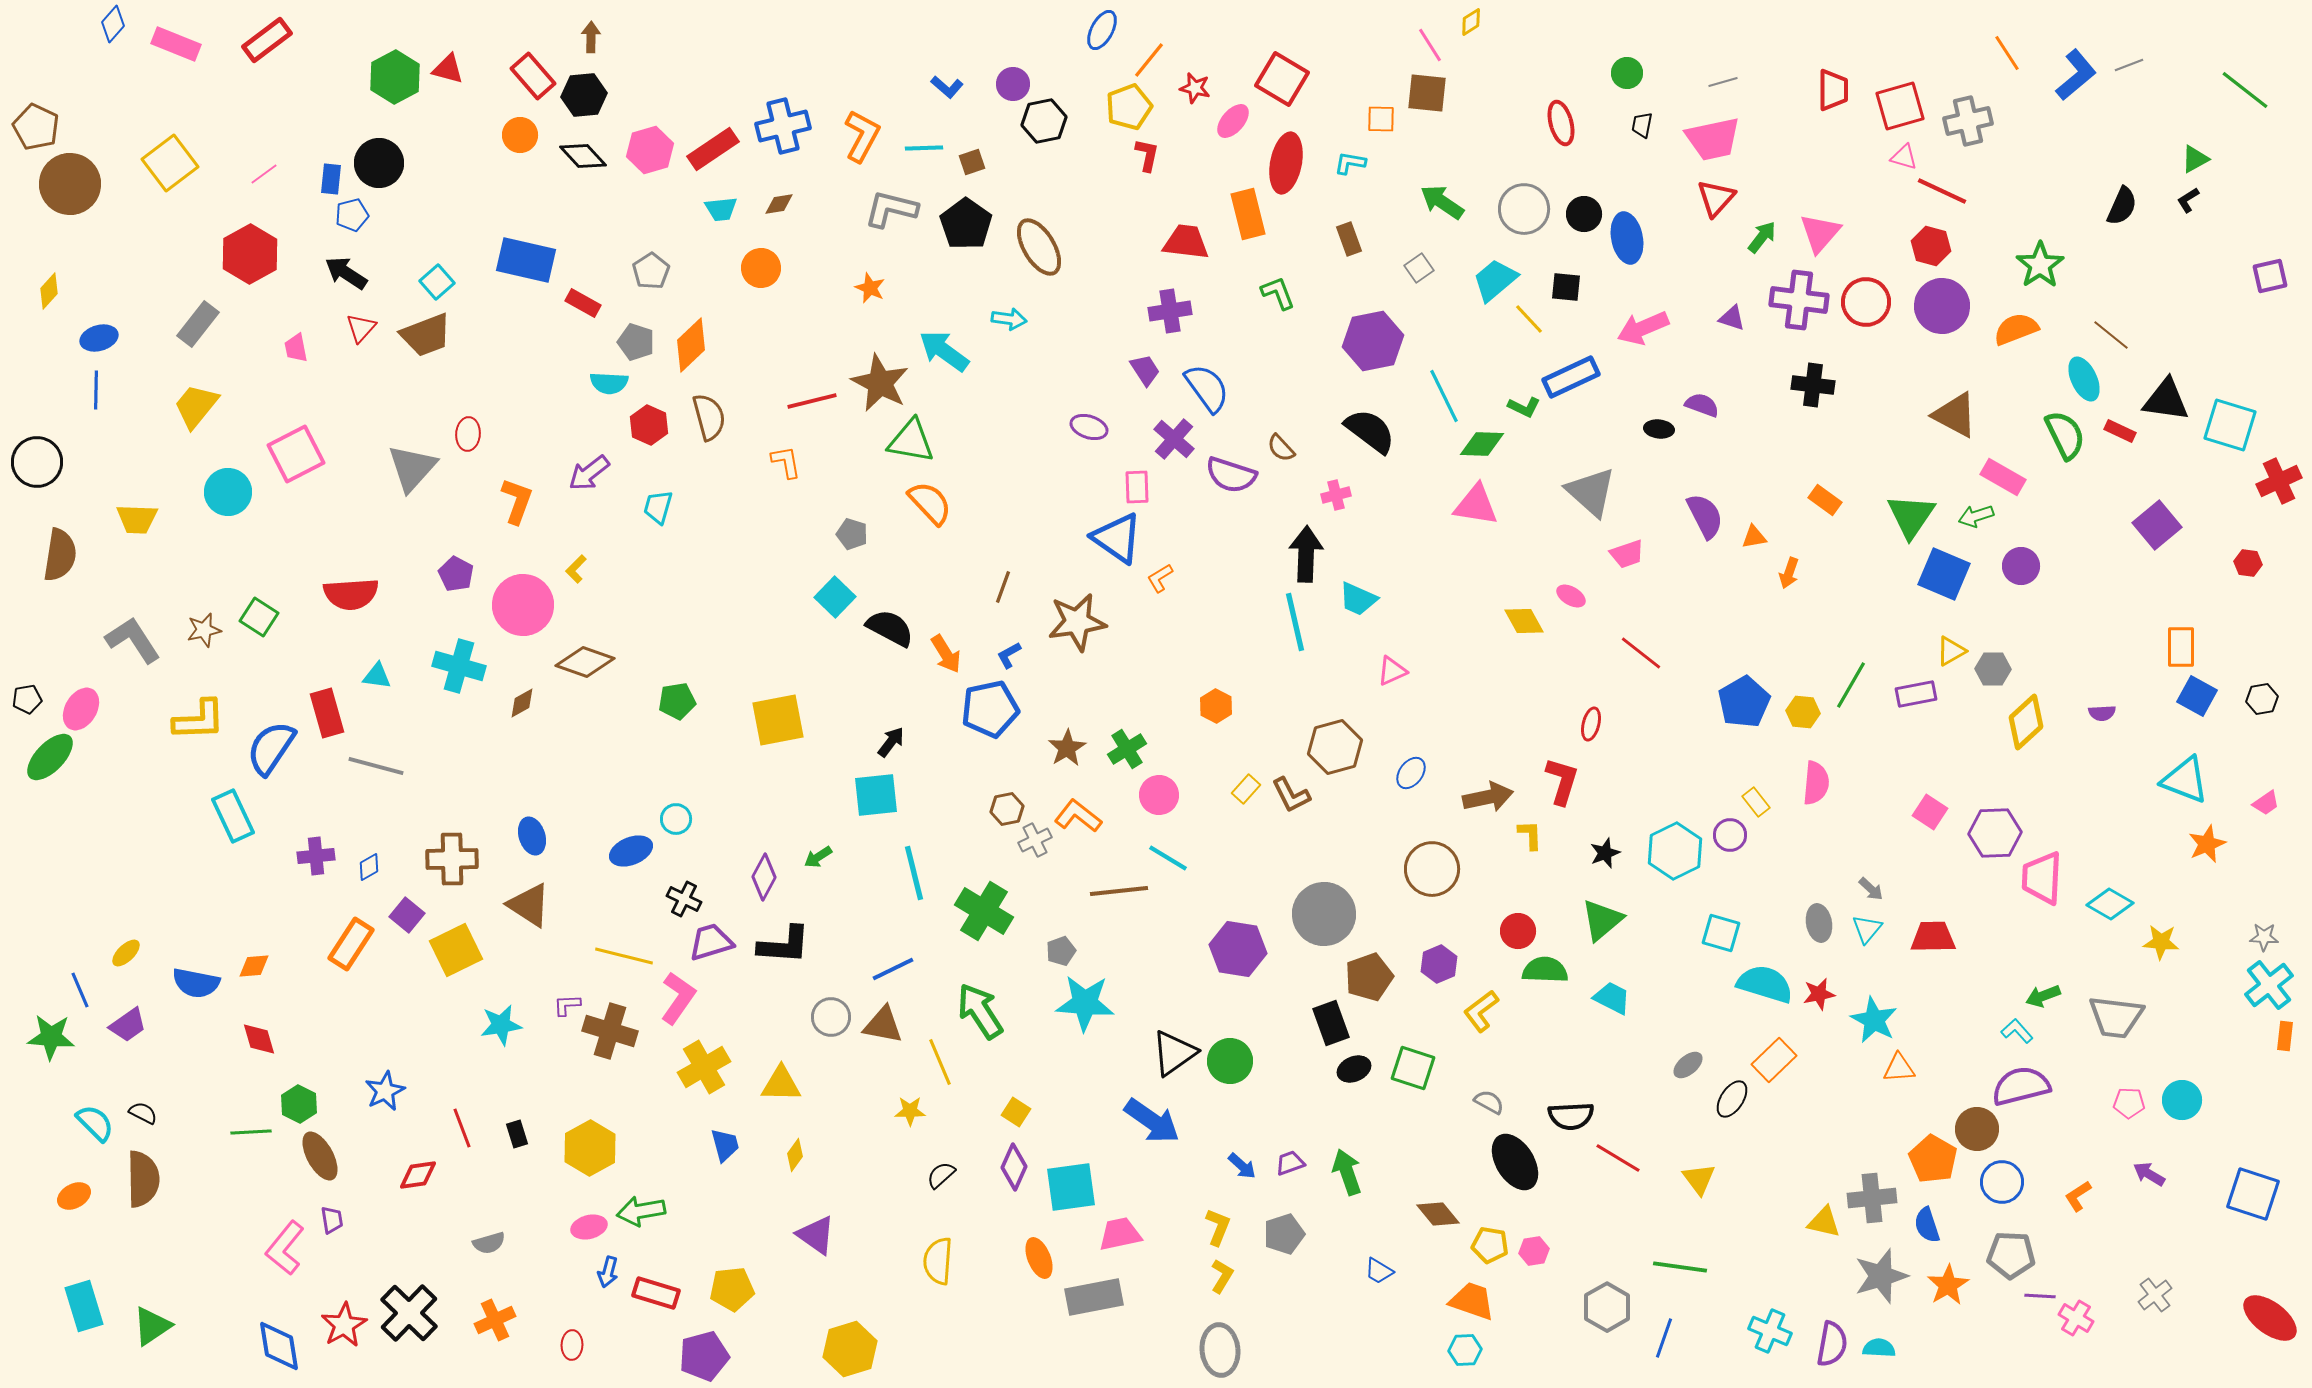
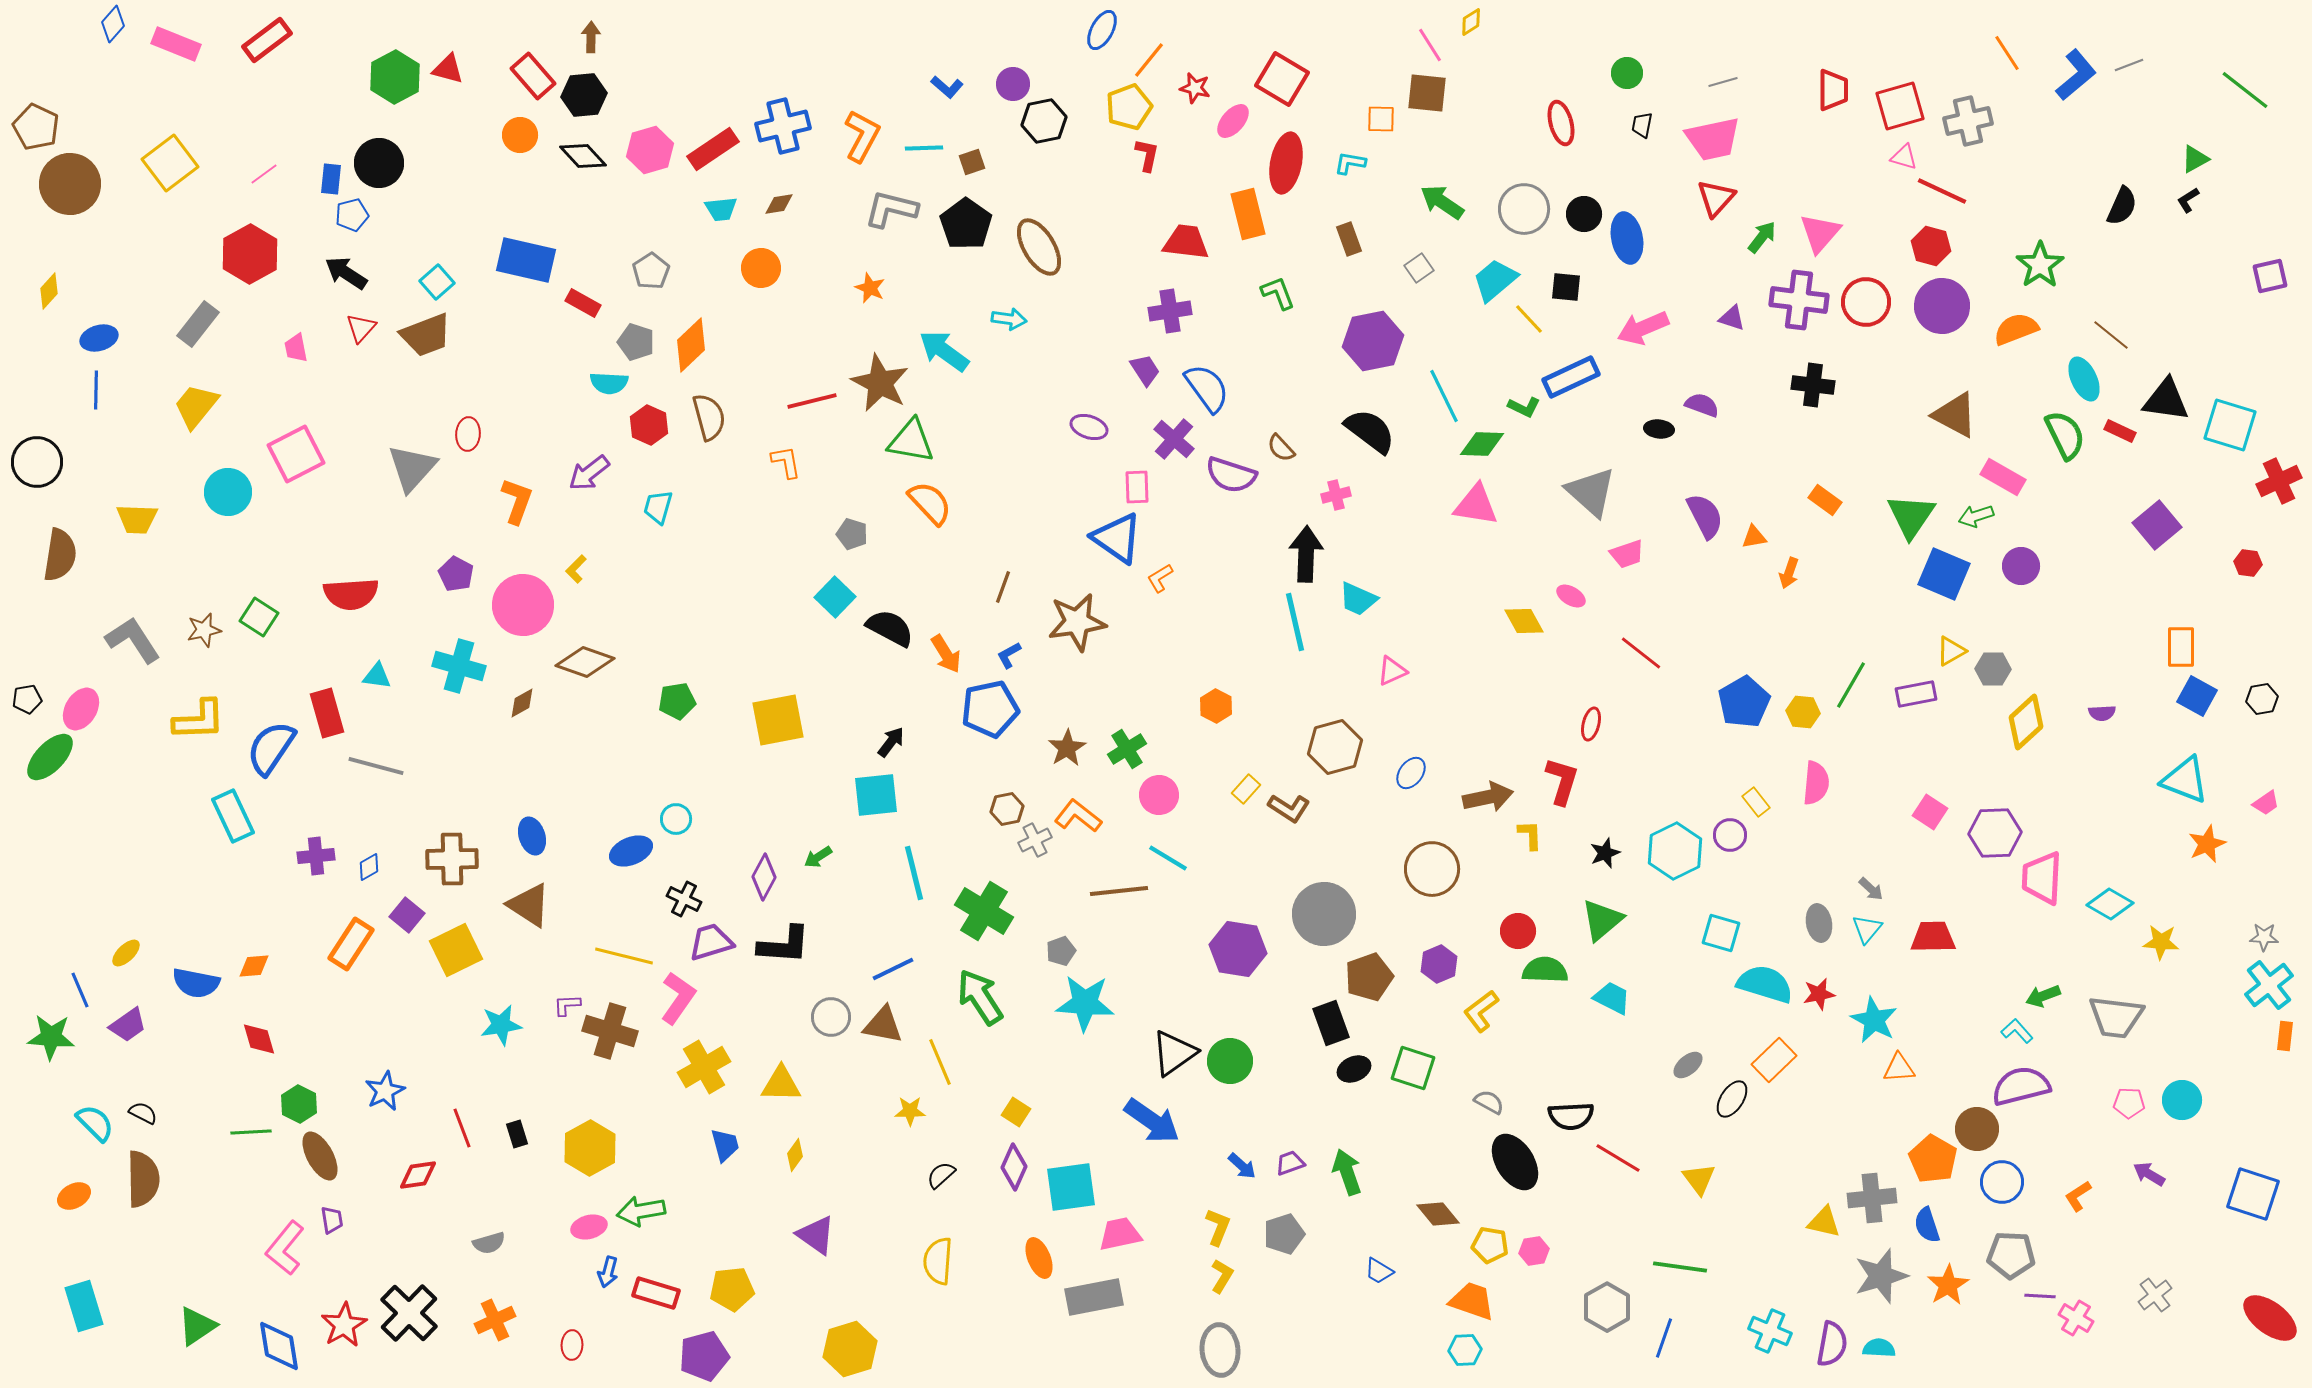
brown L-shape at (1291, 795): moved 2 px left, 13 px down; rotated 30 degrees counterclockwise
green arrow at (980, 1011): moved 14 px up
green triangle at (152, 1326): moved 45 px right
